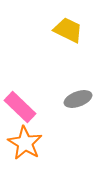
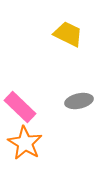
yellow trapezoid: moved 4 px down
gray ellipse: moved 1 px right, 2 px down; rotated 8 degrees clockwise
